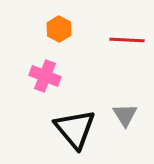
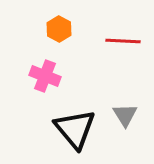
red line: moved 4 px left, 1 px down
